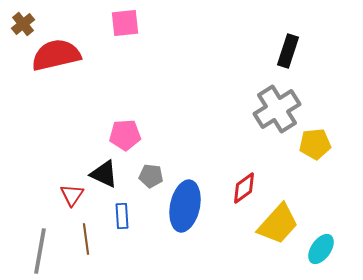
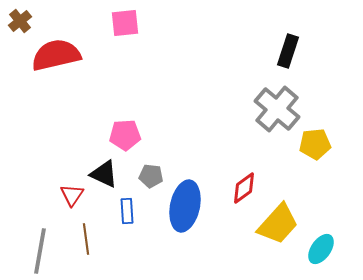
brown cross: moved 3 px left, 3 px up
gray cross: rotated 18 degrees counterclockwise
blue rectangle: moved 5 px right, 5 px up
